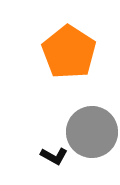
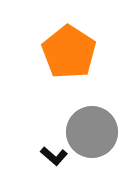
black L-shape: rotated 12 degrees clockwise
